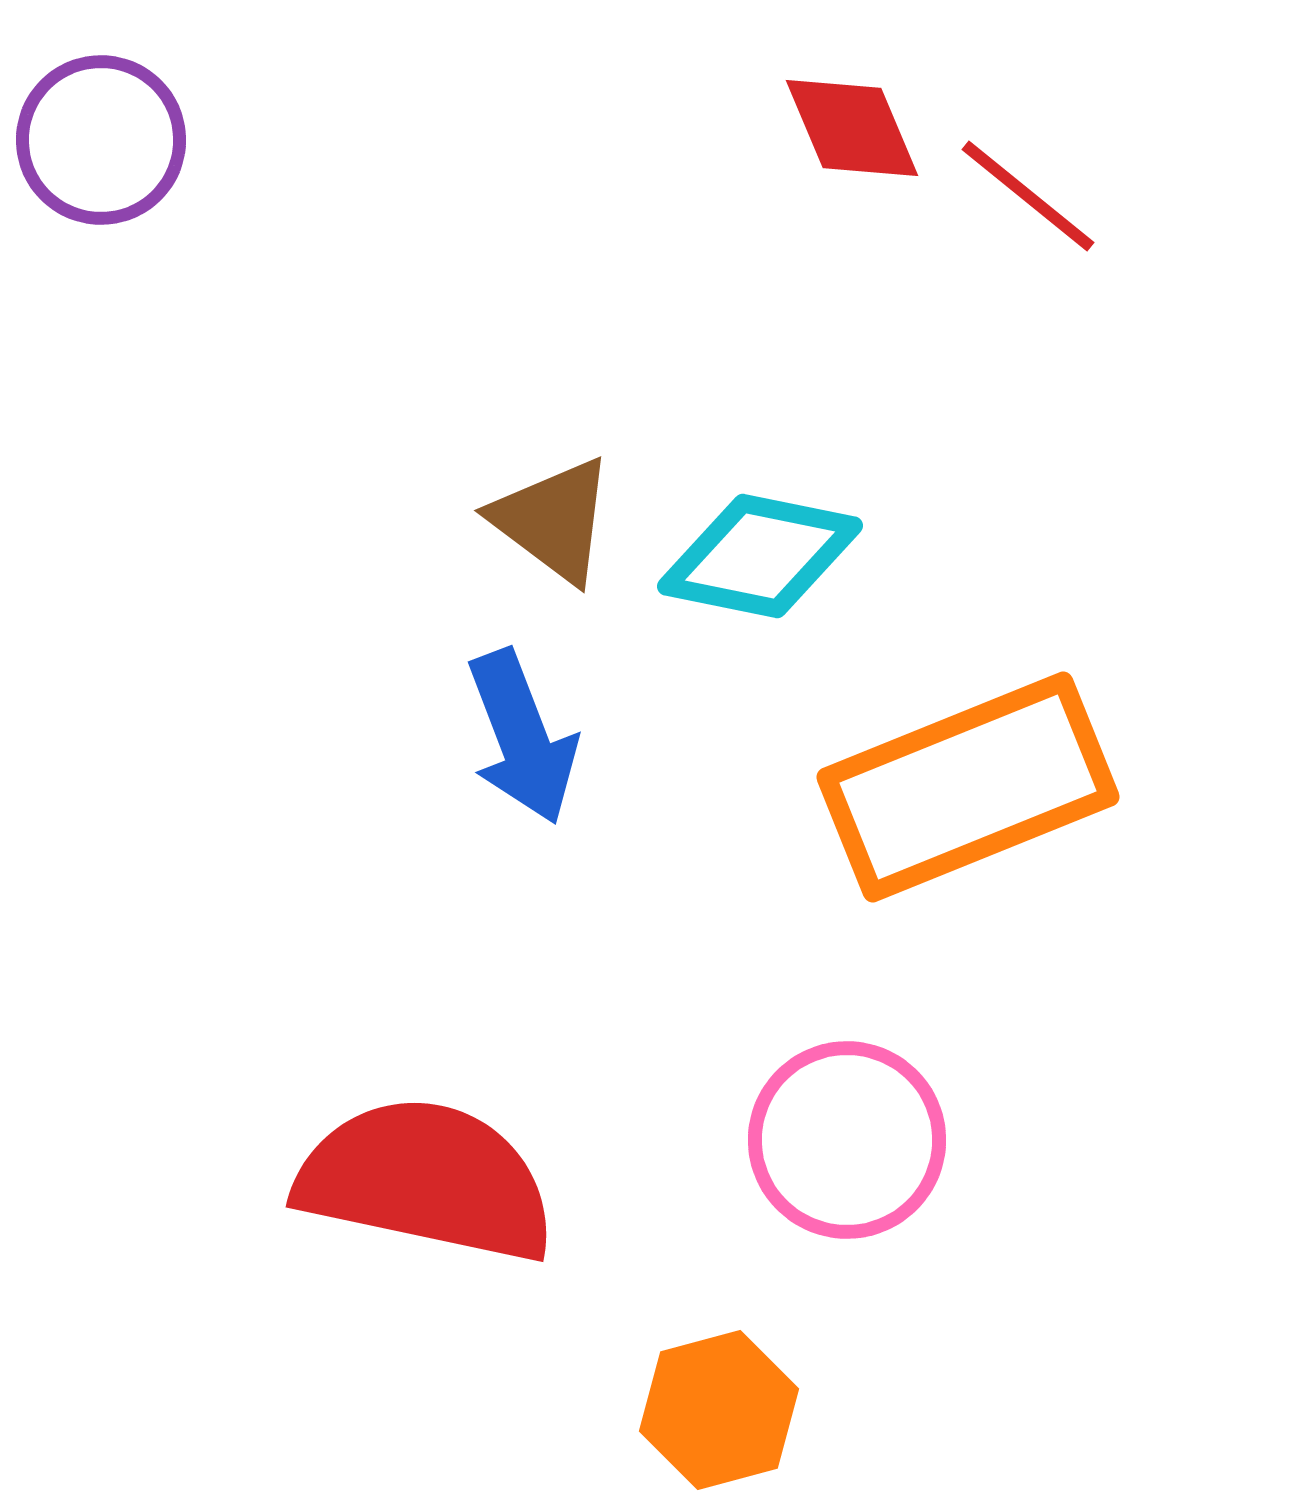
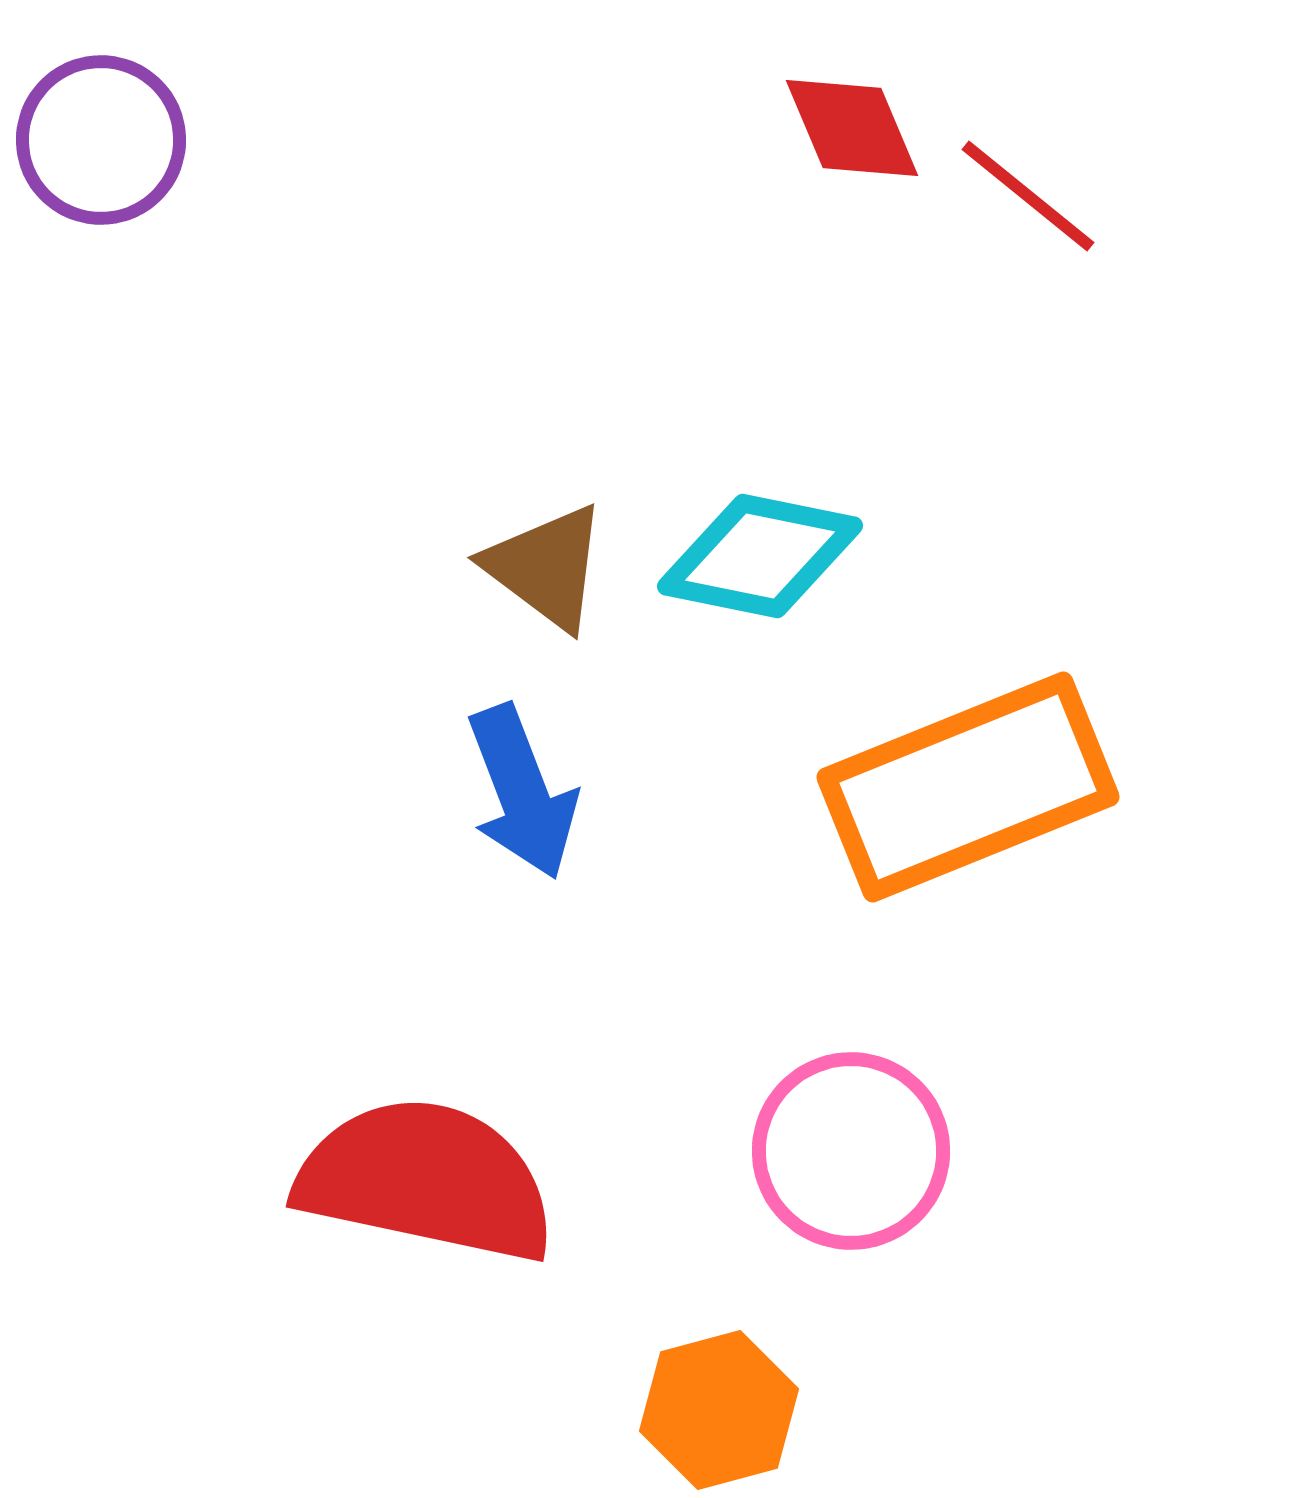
brown triangle: moved 7 px left, 47 px down
blue arrow: moved 55 px down
pink circle: moved 4 px right, 11 px down
